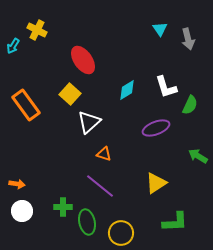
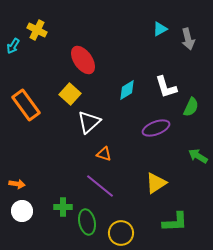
cyan triangle: rotated 35 degrees clockwise
green semicircle: moved 1 px right, 2 px down
